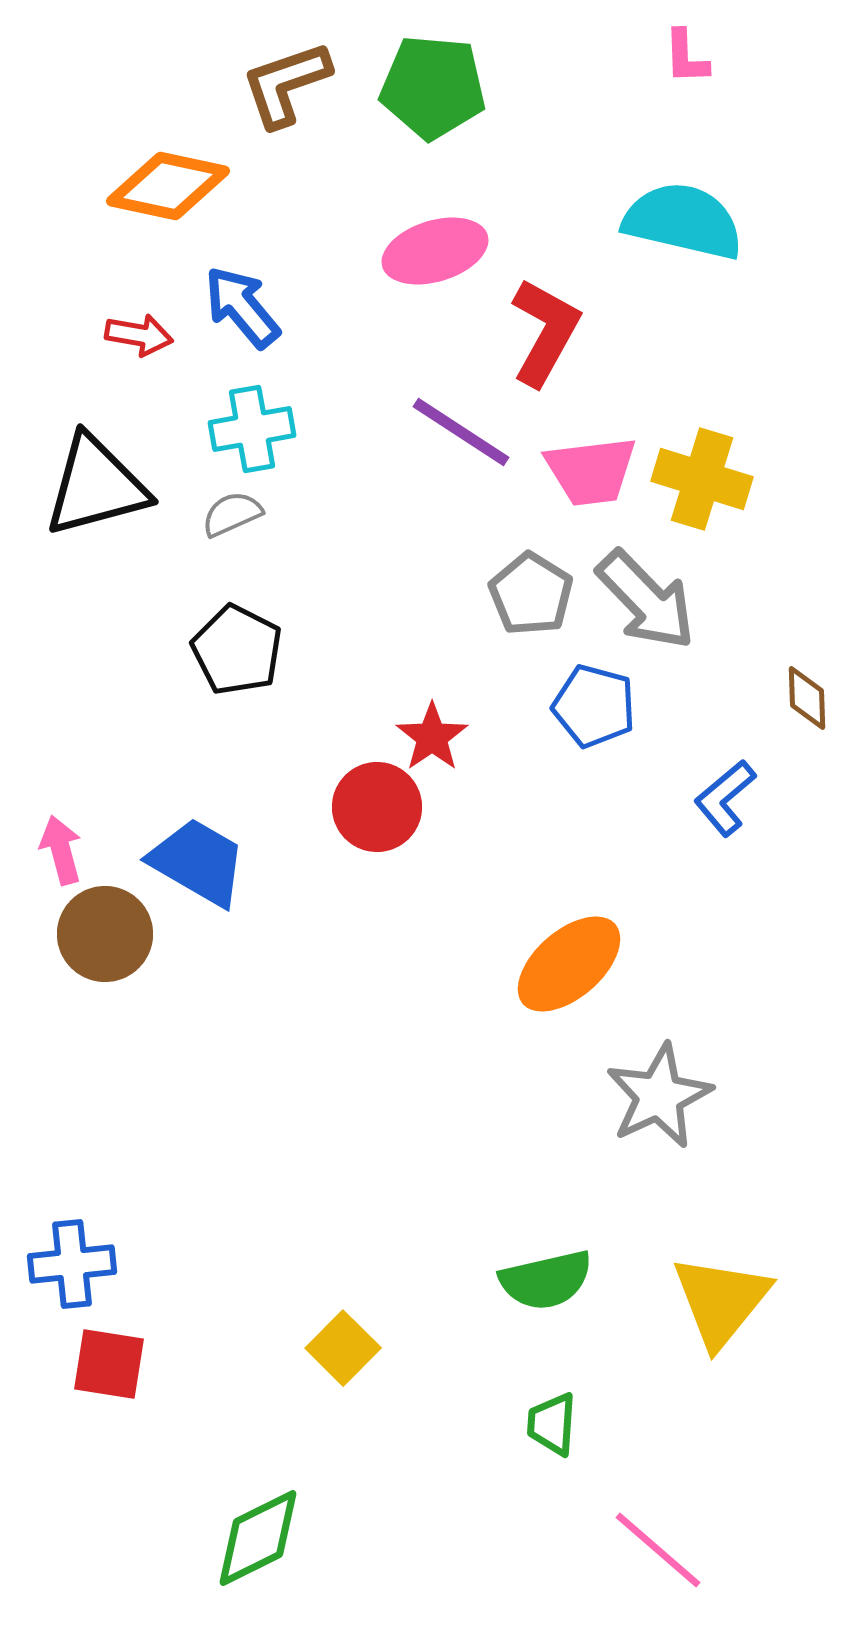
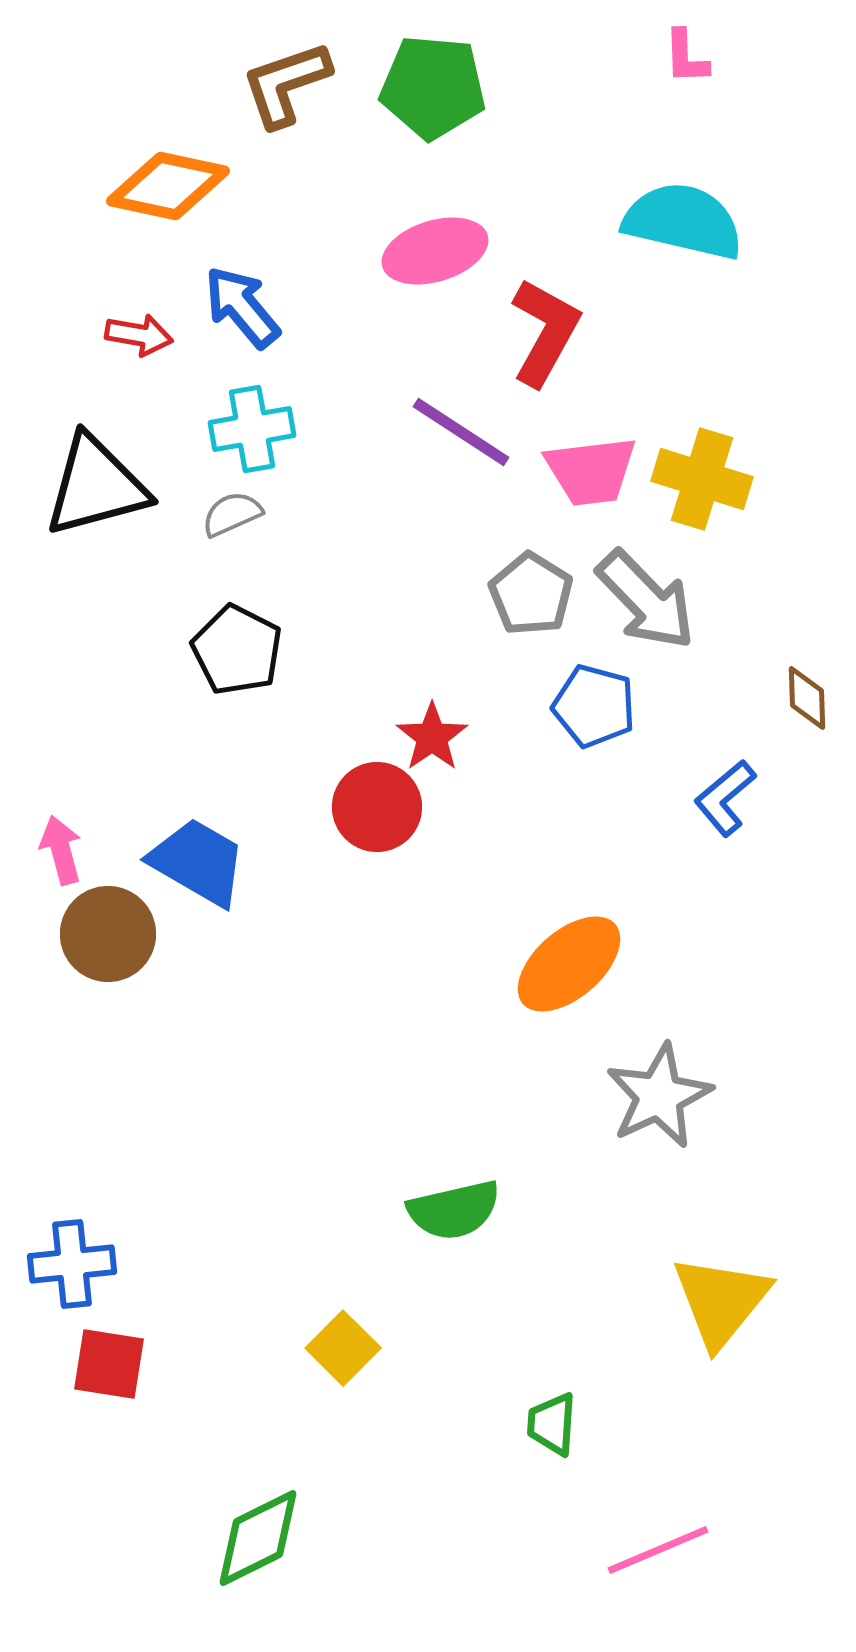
brown circle: moved 3 px right
green semicircle: moved 92 px left, 70 px up
pink line: rotated 64 degrees counterclockwise
